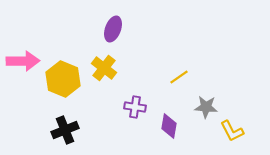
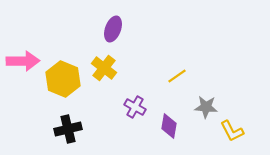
yellow line: moved 2 px left, 1 px up
purple cross: rotated 20 degrees clockwise
black cross: moved 3 px right, 1 px up; rotated 8 degrees clockwise
